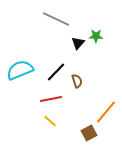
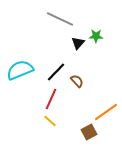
gray line: moved 4 px right
brown semicircle: rotated 24 degrees counterclockwise
red line: rotated 55 degrees counterclockwise
orange line: rotated 15 degrees clockwise
brown square: moved 1 px up
